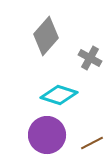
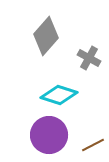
gray cross: moved 1 px left
purple circle: moved 2 px right
brown line: moved 1 px right, 2 px down
